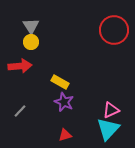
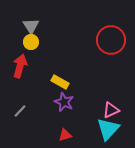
red circle: moved 3 px left, 10 px down
red arrow: rotated 70 degrees counterclockwise
